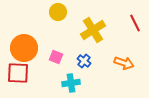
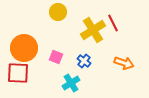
red line: moved 22 px left
cyan cross: rotated 24 degrees counterclockwise
